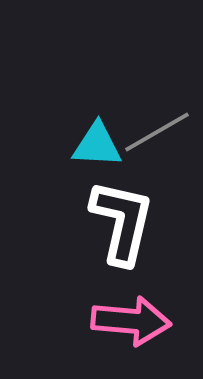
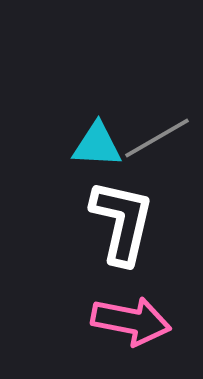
gray line: moved 6 px down
pink arrow: rotated 6 degrees clockwise
